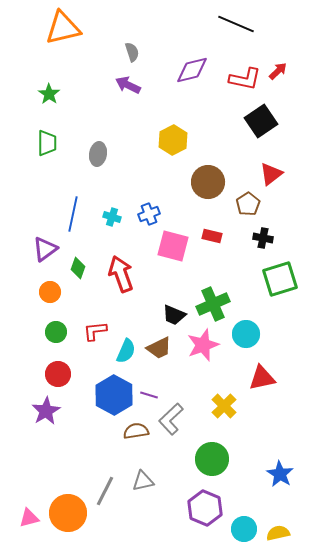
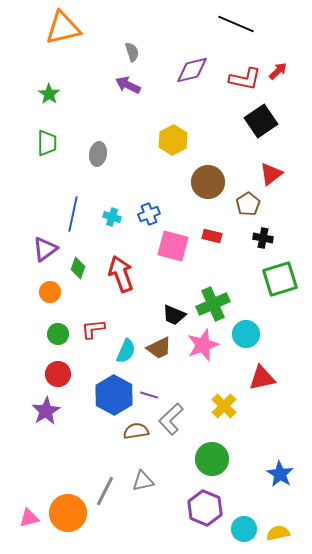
red L-shape at (95, 331): moved 2 px left, 2 px up
green circle at (56, 332): moved 2 px right, 2 px down
